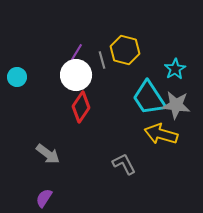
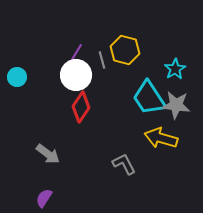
yellow arrow: moved 4 px down
